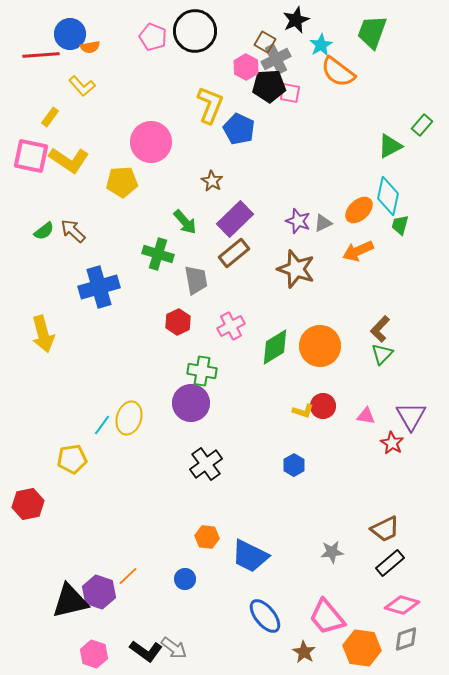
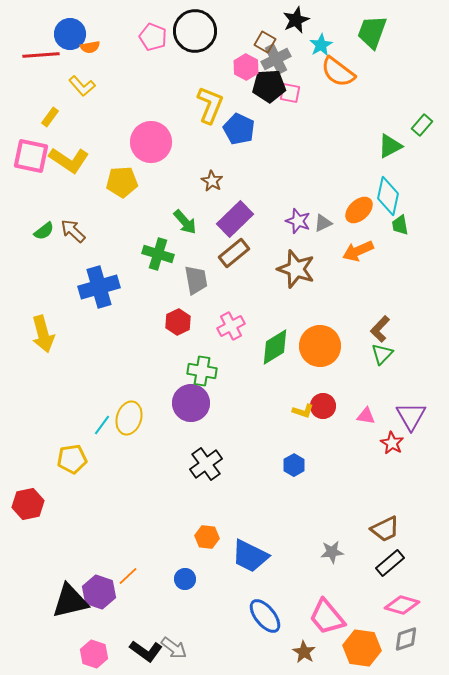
green trapezoid at (400, 225): rotated 25 degrees counterclockwise
